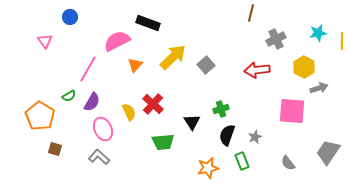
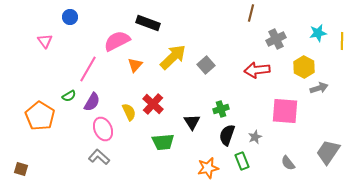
pink square: moved 7 px left
brown square: moved 34 px left, 20 px down
